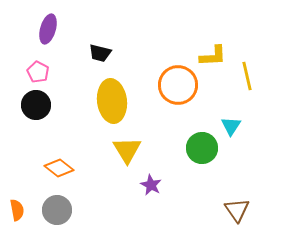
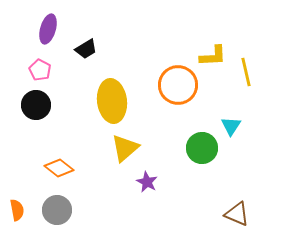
black trapezoid: moved 14 px left, 4 px up; rotated 45 degrees counterclockwise
pink pentagon: moved 2 px right, 2 px up
yellow line: moved 1 px left, 4 px up
yellow triangle: moved 2 px left, 2 px up; rotated 20 degrees clockwise
purple star: moved 4 px left, 3 px up
brown triangle: moved 4 px down; rotated 32 degrees counterclockwise
